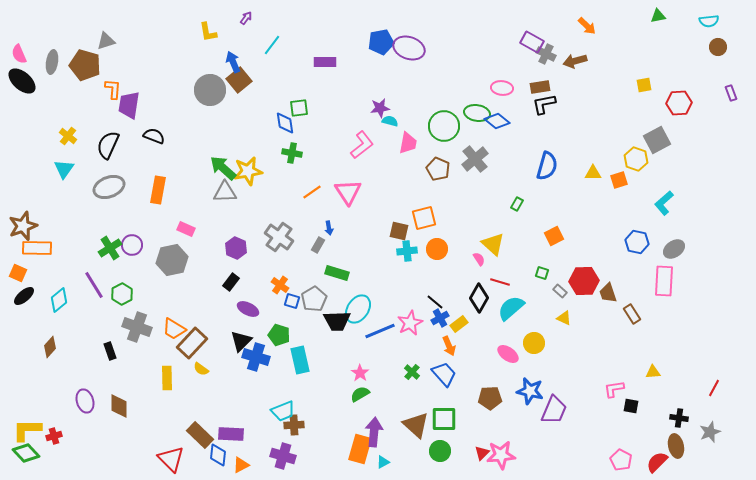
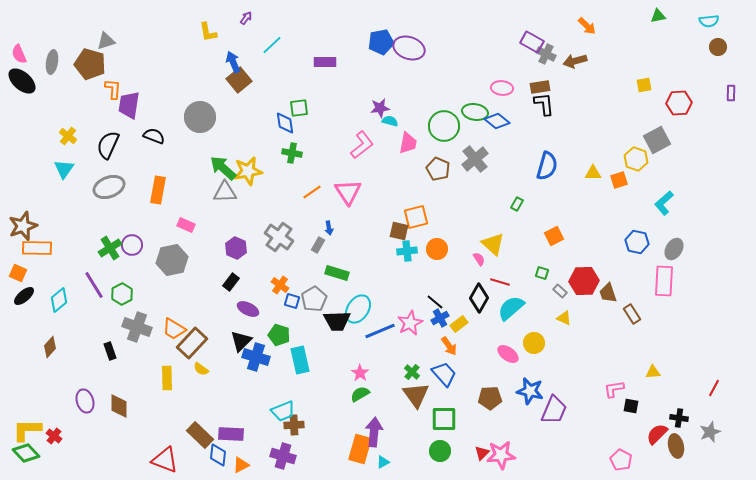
cyan line at (272, 45): rotated 10 degrees clockwise
brown pentagon at (85, 65): moved 5 px right, 1 px up
gray circle at (210, 90): moved 10 px left, 27 px down
purple rectangle at (731, 93): rotated 21 degrees clockwise
black L-shape at (544, 104): rotated 95 degrees clockwise
green ellipse at (477, 113): moved 2 px left, 1 px up
orange square at (424, 218): moved 8 px left, 1 px up
pink rectangle at (186, 229): moved 4 px up
gray ellipse at (674, 249): rotated 25 degrees counterclockwise
orange arrow at (449, 346): rotated 12 degrees counterclockwise
brown triangle at (416, 425): moved 30 px up; rotated 12 degrees clockwise
red cross at (54, 436): rotated 35 degrees counterclockwise
red triangle at (171, 459): moved 6 px left, 1 px down; rotated 24 degrees counterclockwise
red semicircle at (657, 462): moved 28 px up
